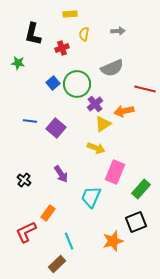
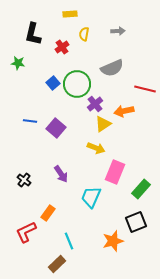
red cross: moved 1 px up; rotated 16 degrees counterclockwise
